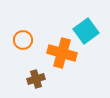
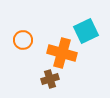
cyan square: rotated 10 degrees clockwise
brown cross: moved 14 px right
